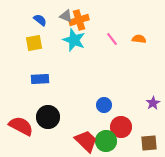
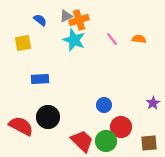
gray triangle: rotated 48 degrees counterclockwise
yellow square: moved 11 px left
red trapezoid: moved 4 px left
